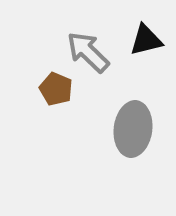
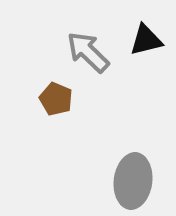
brown pentagon: moved 10 px down
gray ellipse: moved 52 px down
